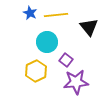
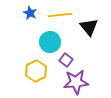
yellow line: moved 4 px right
cyan circle: moved 3 px right
